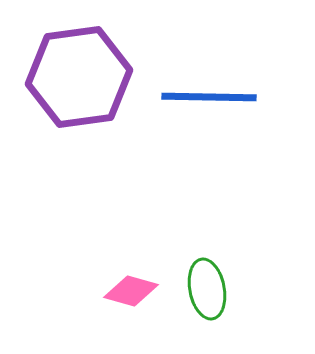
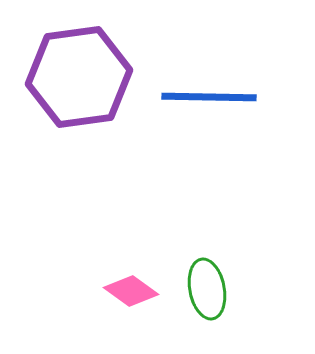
pink diamond: rotated 20 degrees clockwise
